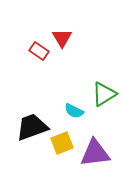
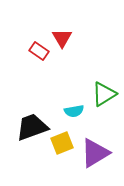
cyan semicircle: rotated 36 degrees counterclockwise
purple triangle: rotated 24 degrees counterclockwise
